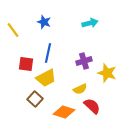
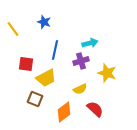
cyan arrow: moved 20 px down
yellow line: moved 1 px up
blue line: moved 7 px right, 3 px up
purple cross: moved 3 px left
brown square: rotated 21 degrees counterclockwise
red semicircle: moved 3 px right, 3 px down
orange diamond: rotated 55 degrees counterclockwise
